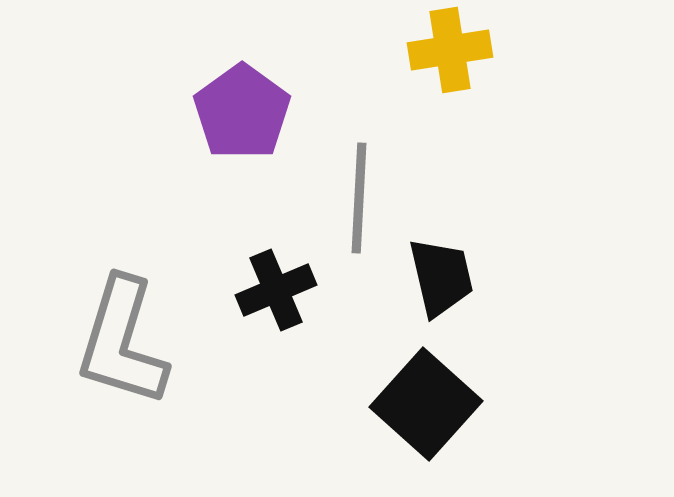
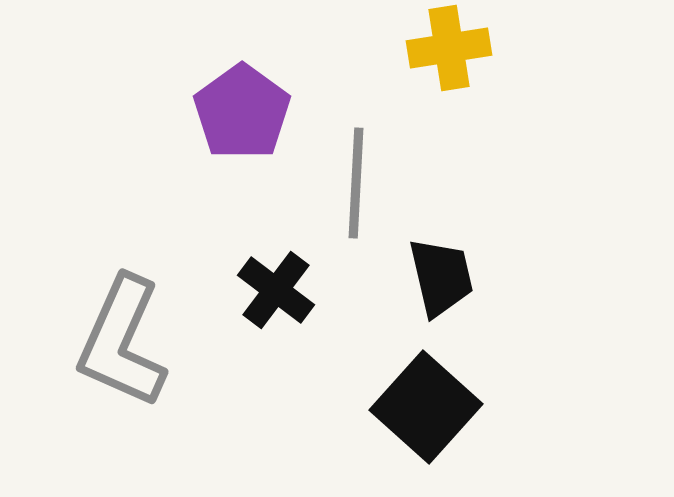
yellow cross: moved 1 px left, 2 px up
gray line: moved 3 px left, 15 px up
black cross: rotated 30 degrees counterclockwise
gray L-shape: rotated 7 degrees clockwise
black square: moved 3 px down
